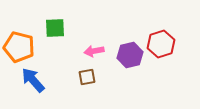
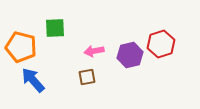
orange pentagon: moved 2 px right
